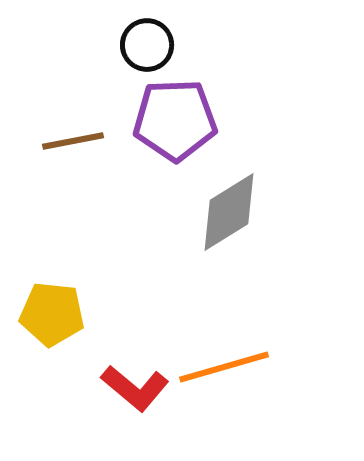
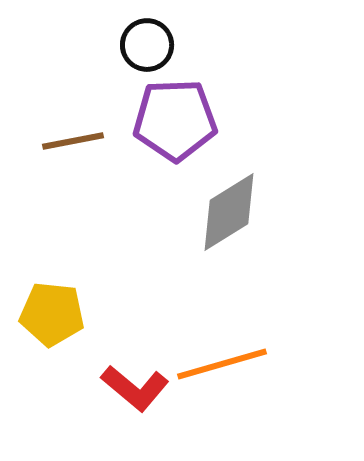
orange line: moved 2 px left, 3 px up
